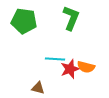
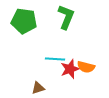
green L-shape: moved 5 px left, 1 px up
brown triangle: rotated 32 degrees counterclockwise
